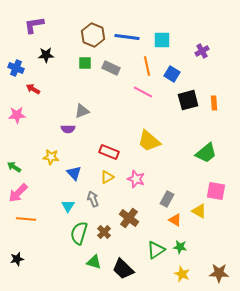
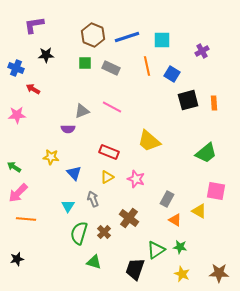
blue line at (127, 37): rotated 25 degrees counterclockwise
pink line at (143, 92): moved 31 px left, 15 px down
black trapezoid at (123, 269): moved 12 px right; rotated 65 degrees clockwise
